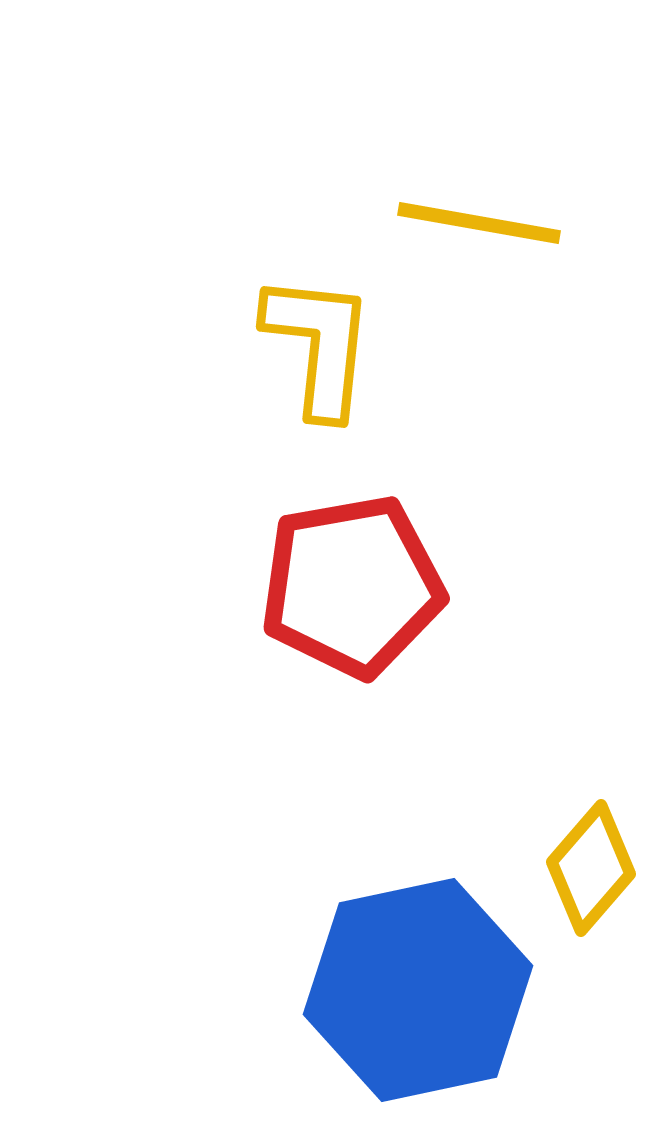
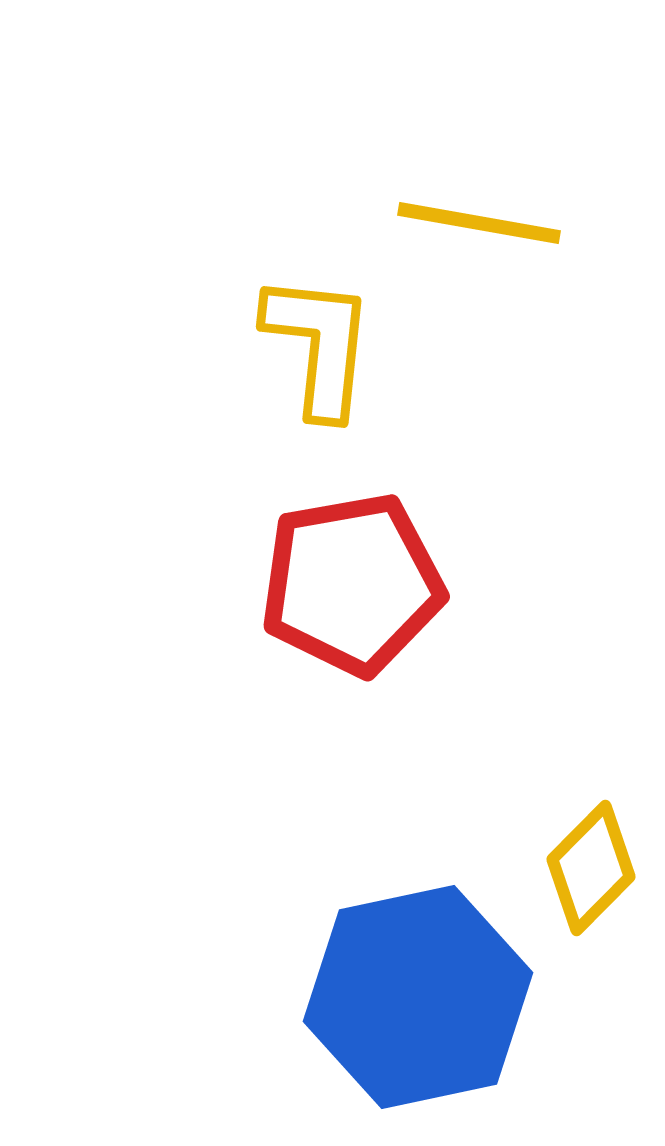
red pentagon: moved 2 px up
yellow diamond: rotated 4 degrees clockwise
blue hexagon: moved 7 px down
